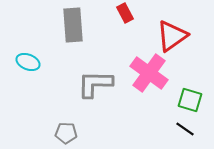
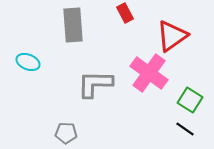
green square: rotated 15 degrees clockwise
